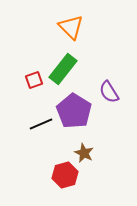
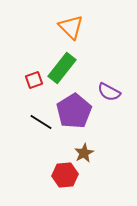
green rectangle: moved 1 px left, 1 px up
purple semicircle: rotated 30 degrees counterclockwise
purple pentagon: rotated 8 degrees clockwise
black line: moved 2 px up; rotated 55 degrees clockwise
brown star: rotated 18 degrees clockwise
red hexagon: rotated 10 degrees clockwise
